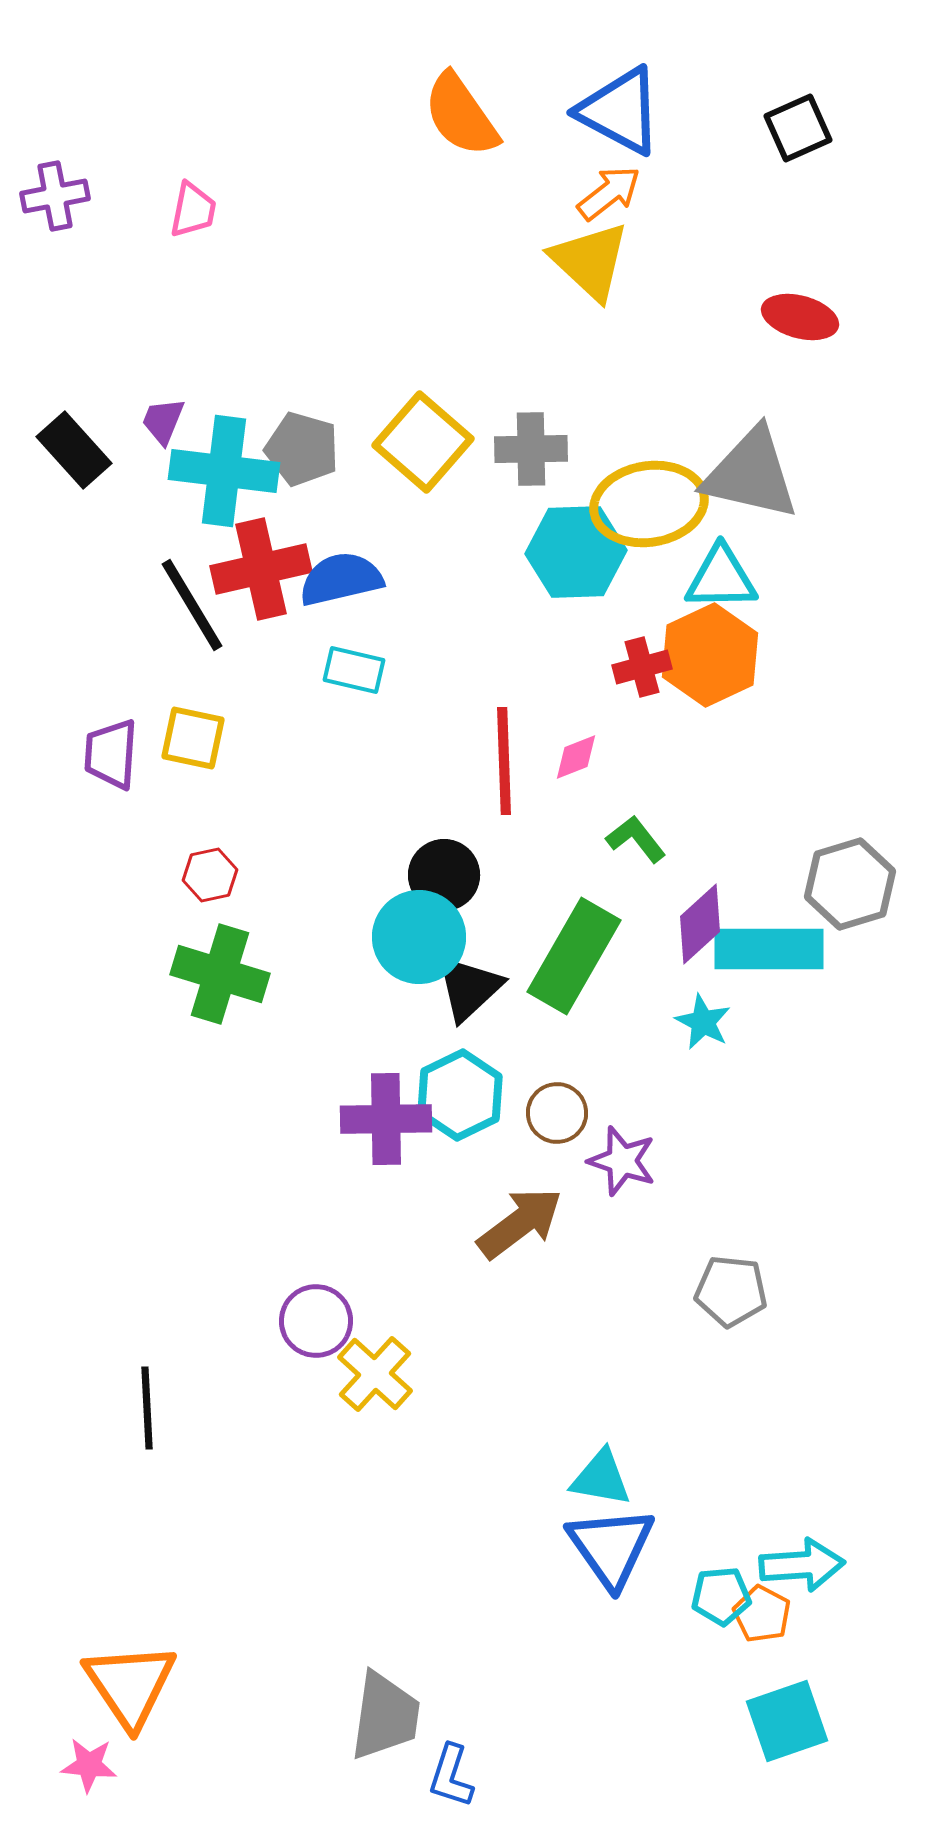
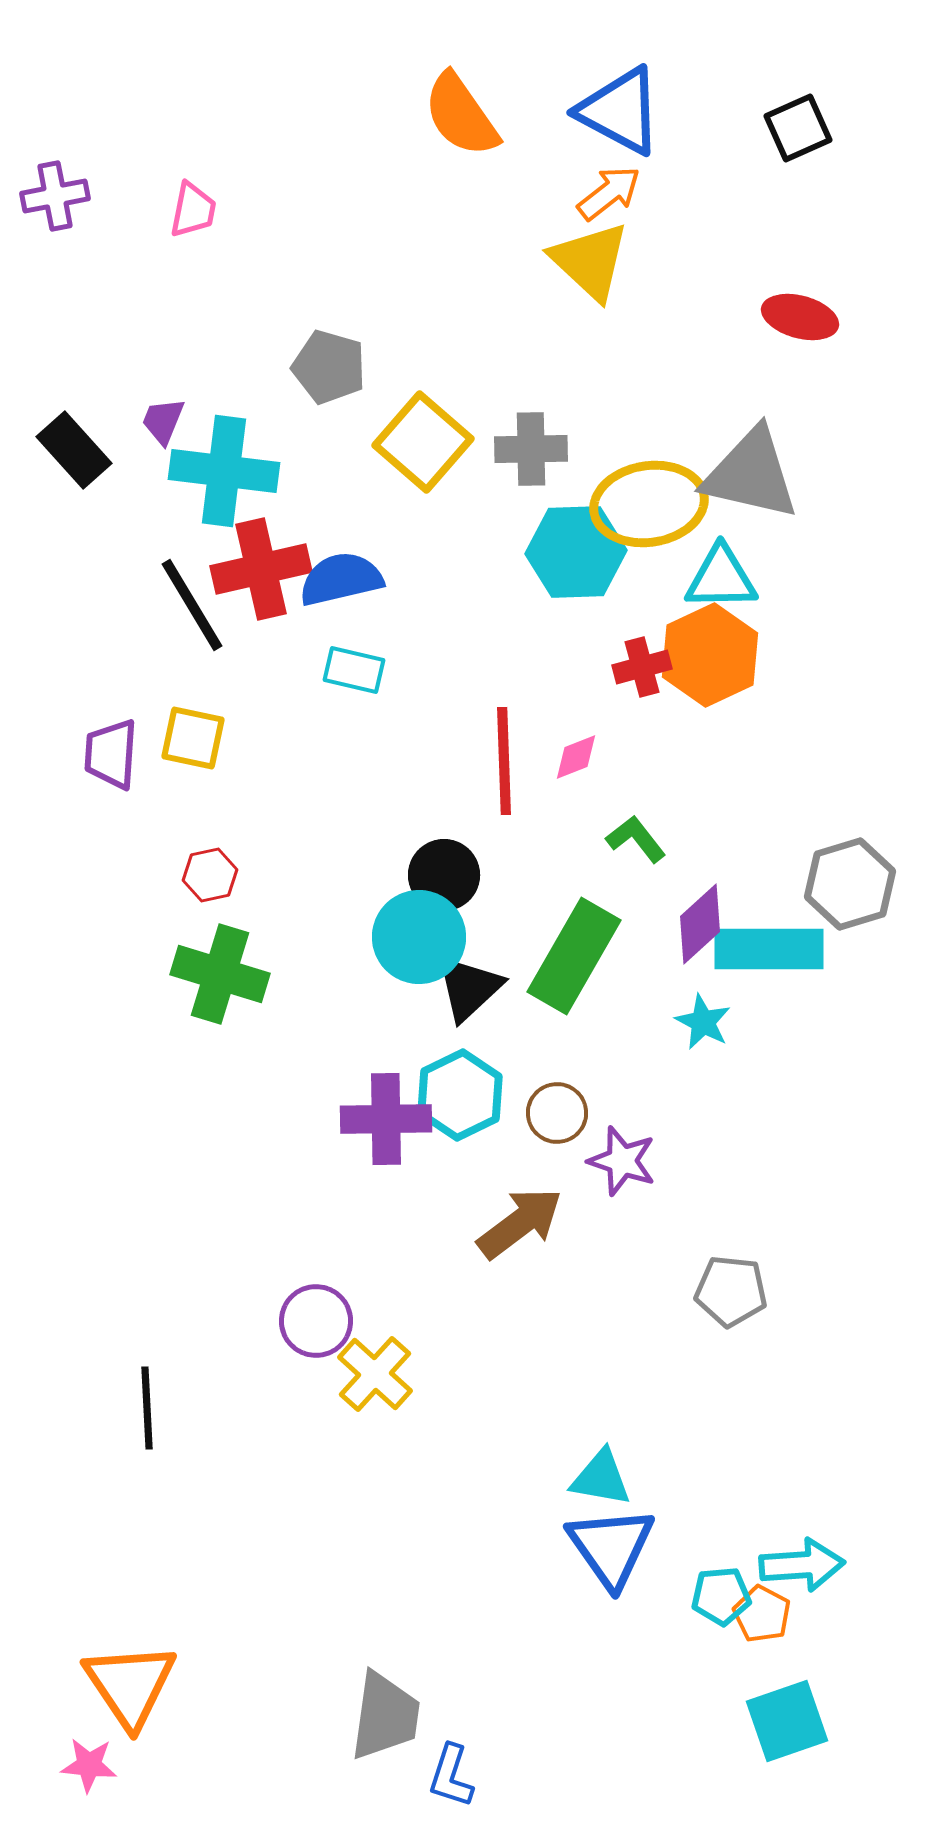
gray pentagon at (302, 449): moved 27 px right, 82 px up
